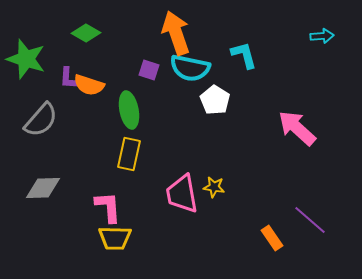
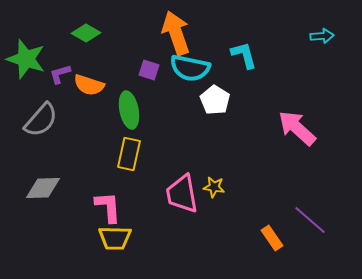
purple L-shape: moved 8 px left, 4 px up; rotated 70 degrees clockwise
